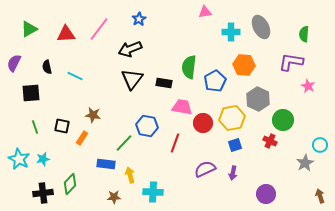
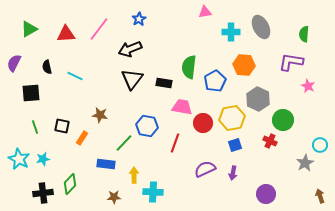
brown star at (93, 115): moved 7 px right
yellow arrow at (130, 175): moved 4 px right; rotated 14 degrees clockwise
